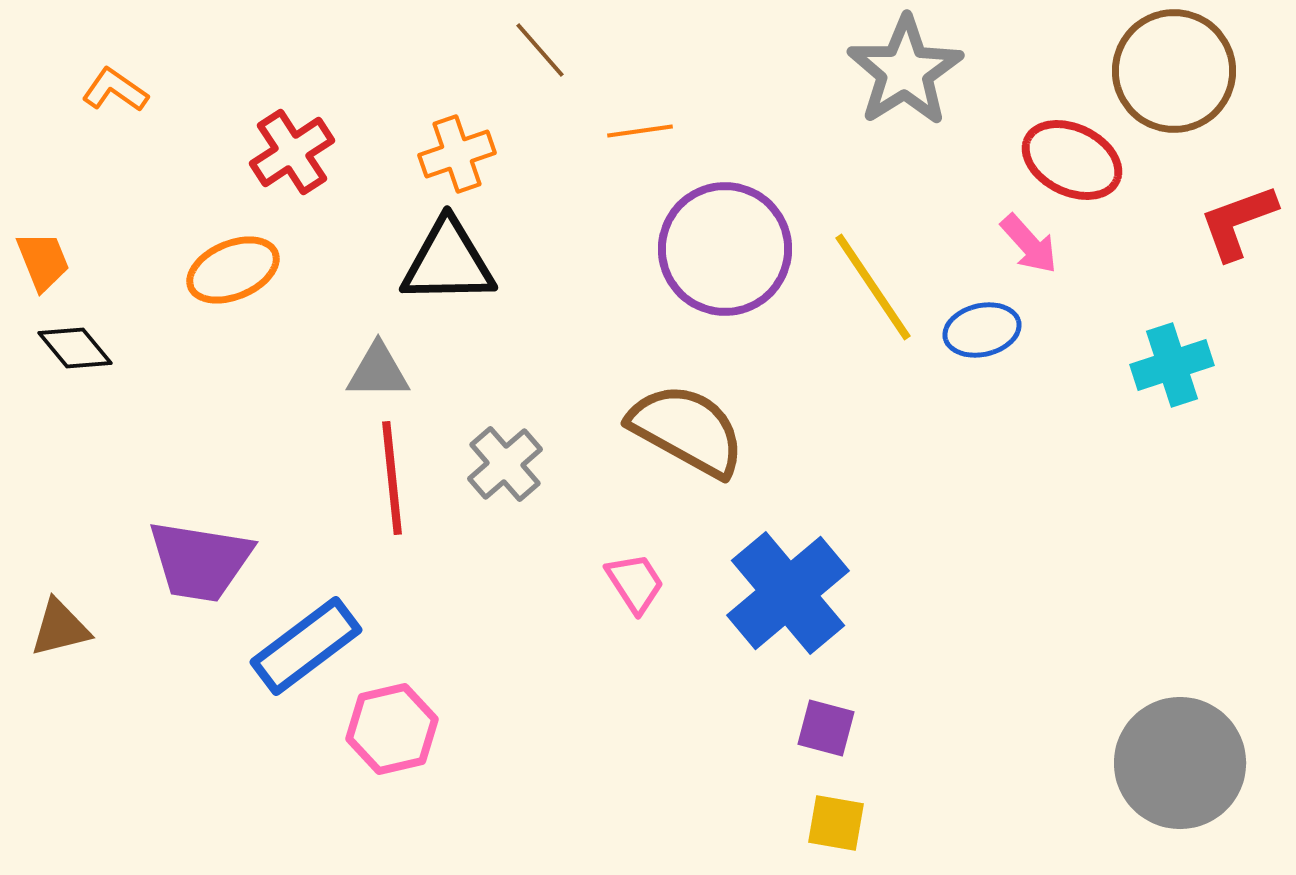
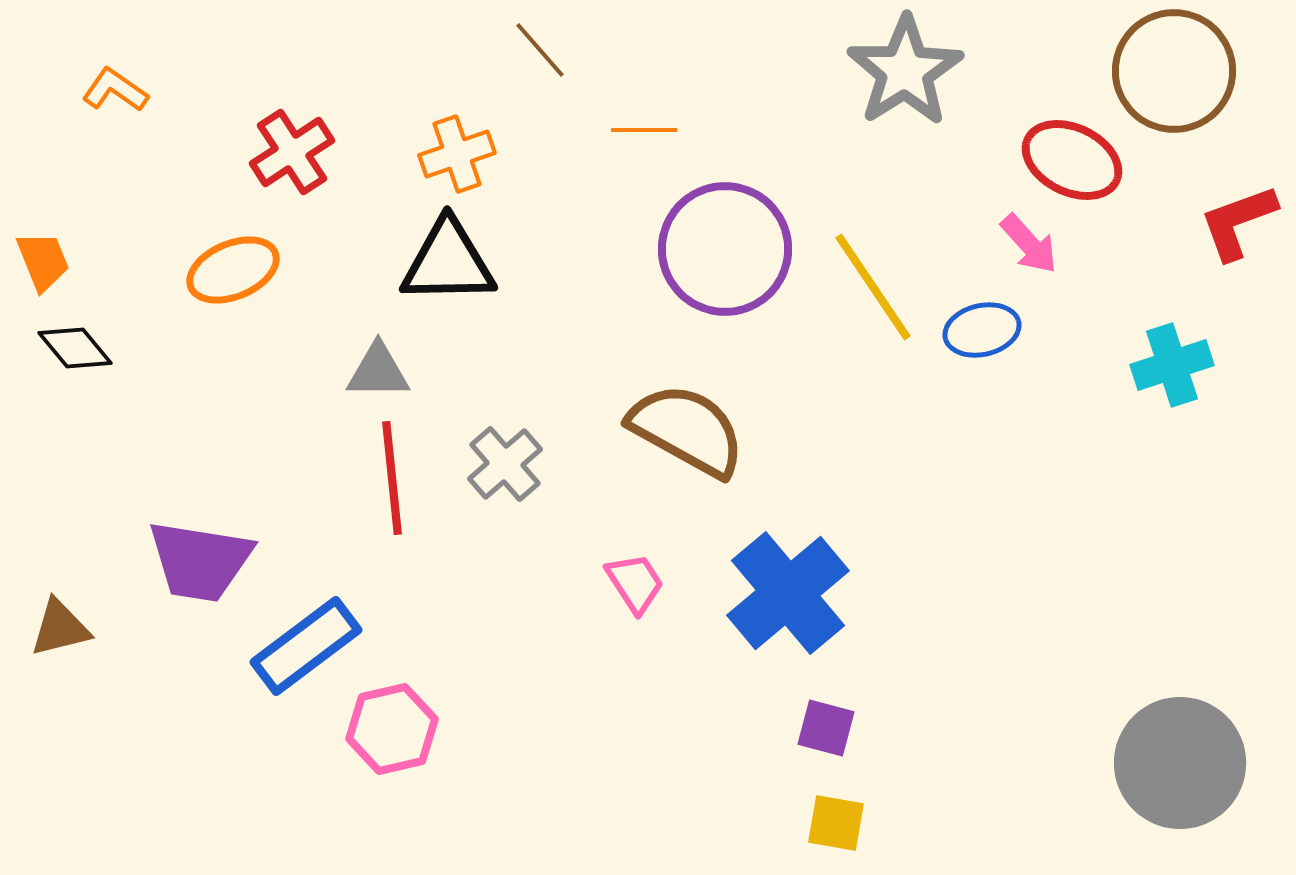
orange line: moved 4 px right, 1 px up; rotated 8 degrees clockwise
